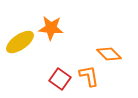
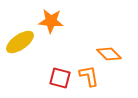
orange star: moved 7 px up
red square: moved 1 px up; rotated 20 degrees counterclockwise
